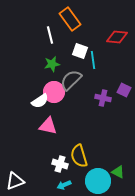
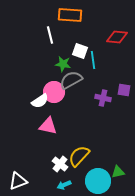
orange rectangle: moved 4 px up; rotated 50 degrees counterclockwise
green star: moved 11 px right; rotated 21 degrees clockwise
gray semicircle: rotated 15 degrees clockwise
purple square: rotated 16 degrees counterclockwise
yellow semicircle: rotated 60 degrees clockwise
white cross: rotated 21 degrees clockwise
green triangle: rotated 40 degrees counterclockwise
white triangle: moved 3 px right
